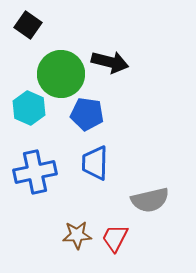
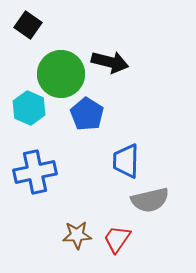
blue pentagon: rotated 24 degrees clockwise
blue trapezoid: moved 31 px right, 2 px up
red trapezoid: moved 2 px right, 1 px down; rotated 8 degrees clockwise
